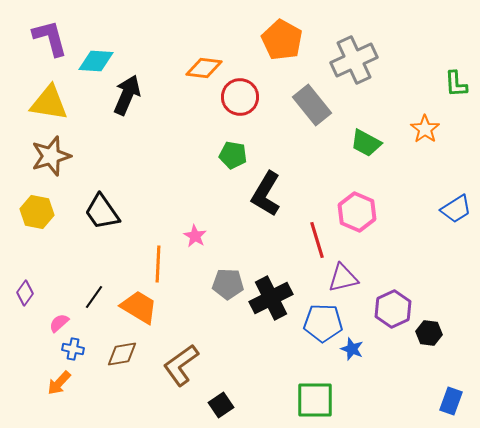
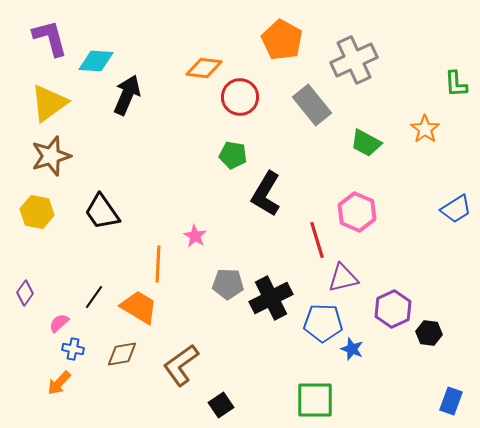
yellow triangle: rotated 45 degrees counterclockwise
